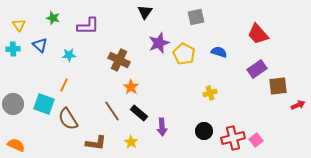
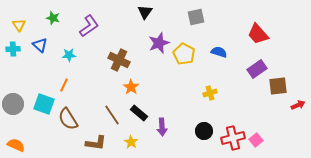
purple L-shape: moved 1 px right; rotated 35 degrees counterclockwise
brown line: moved 4 px down
